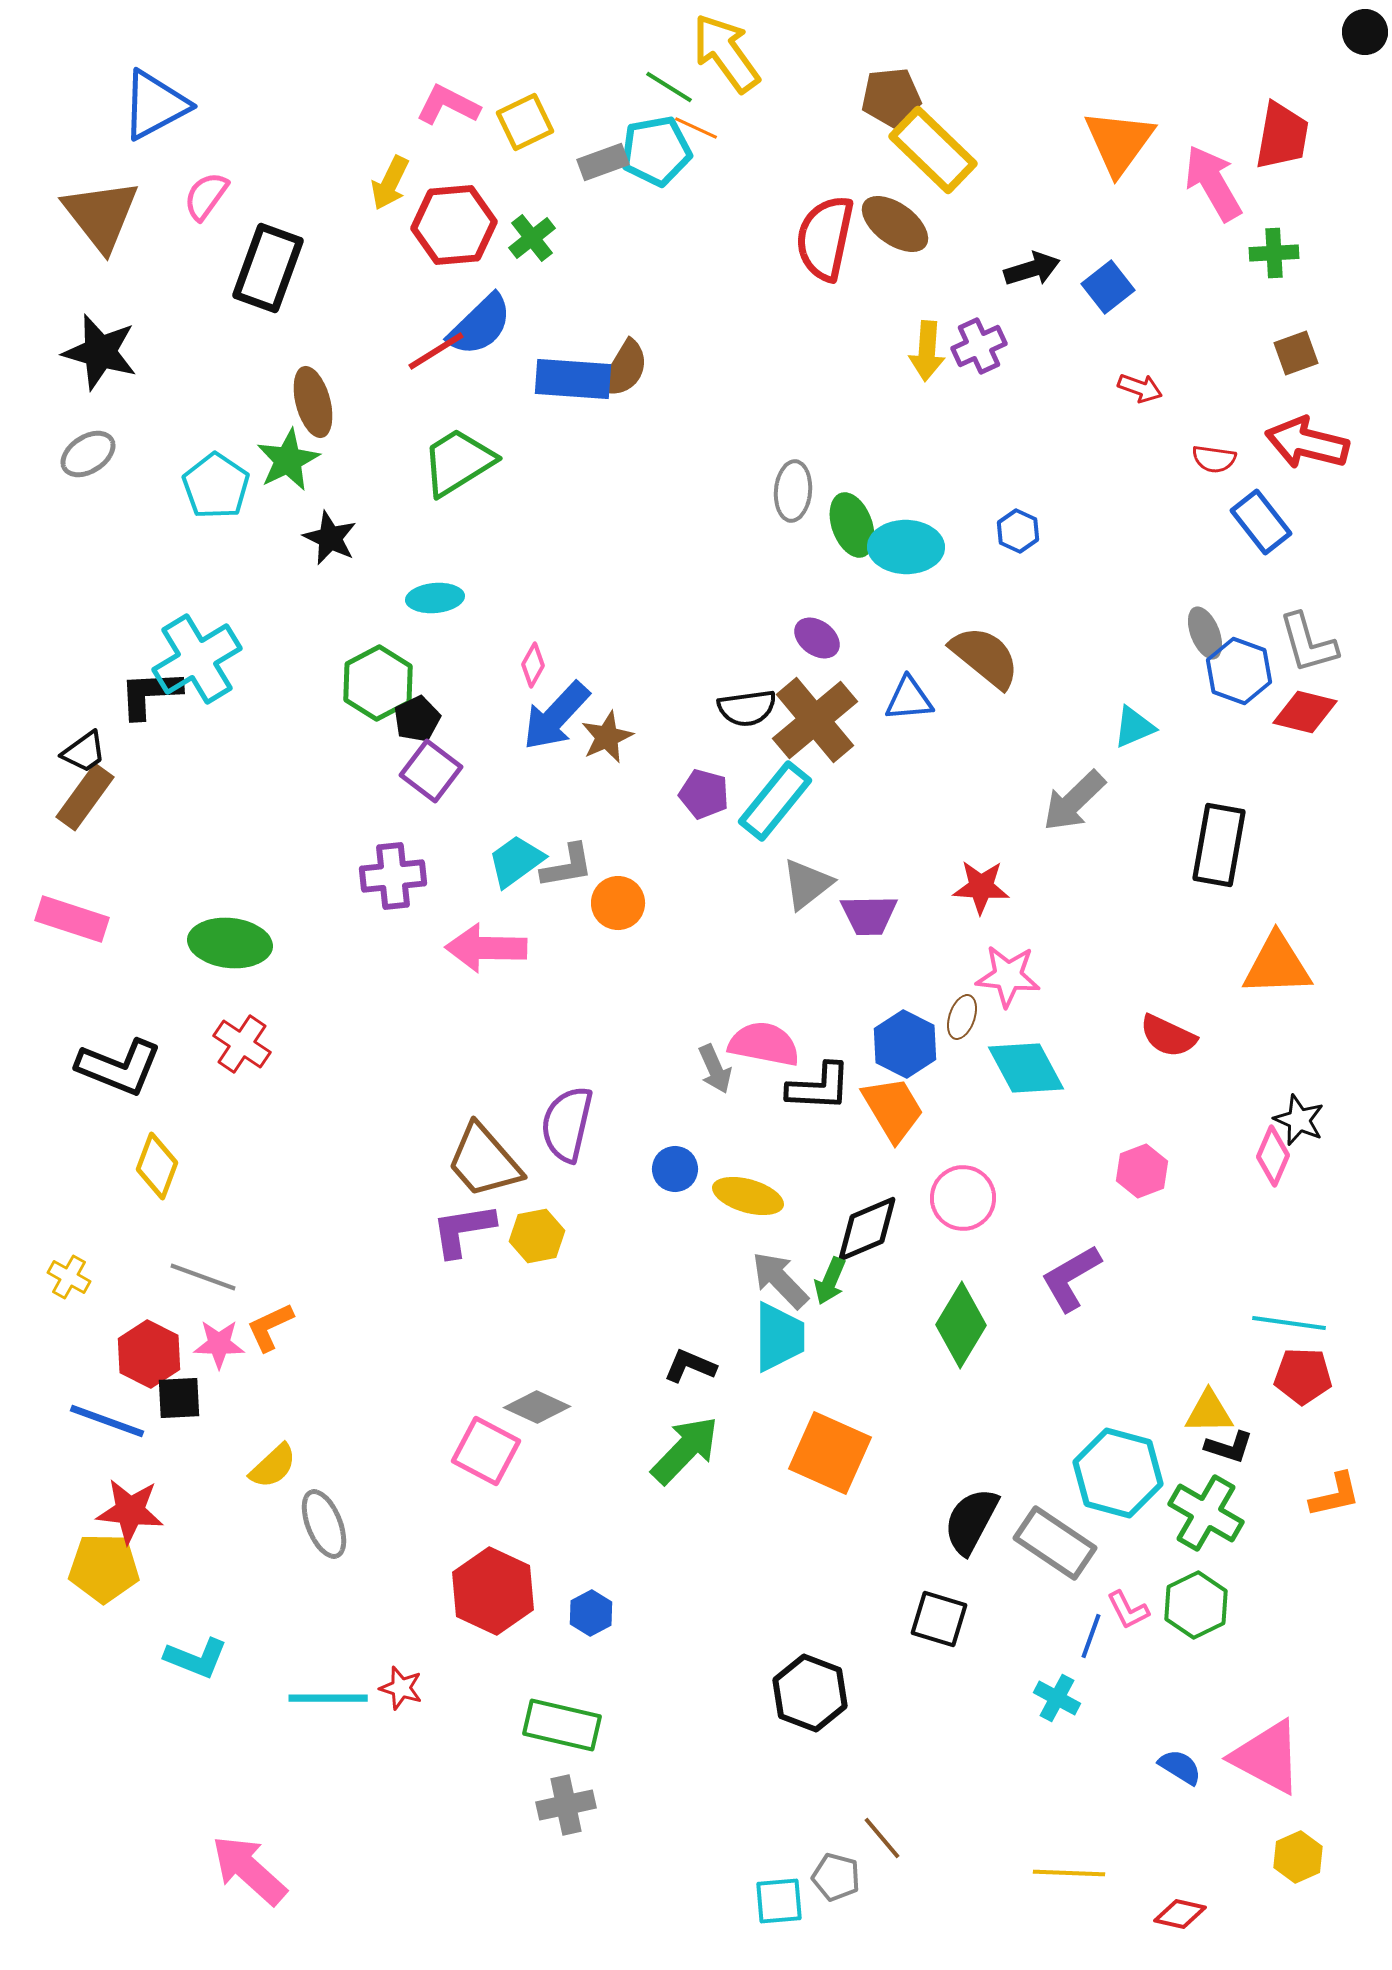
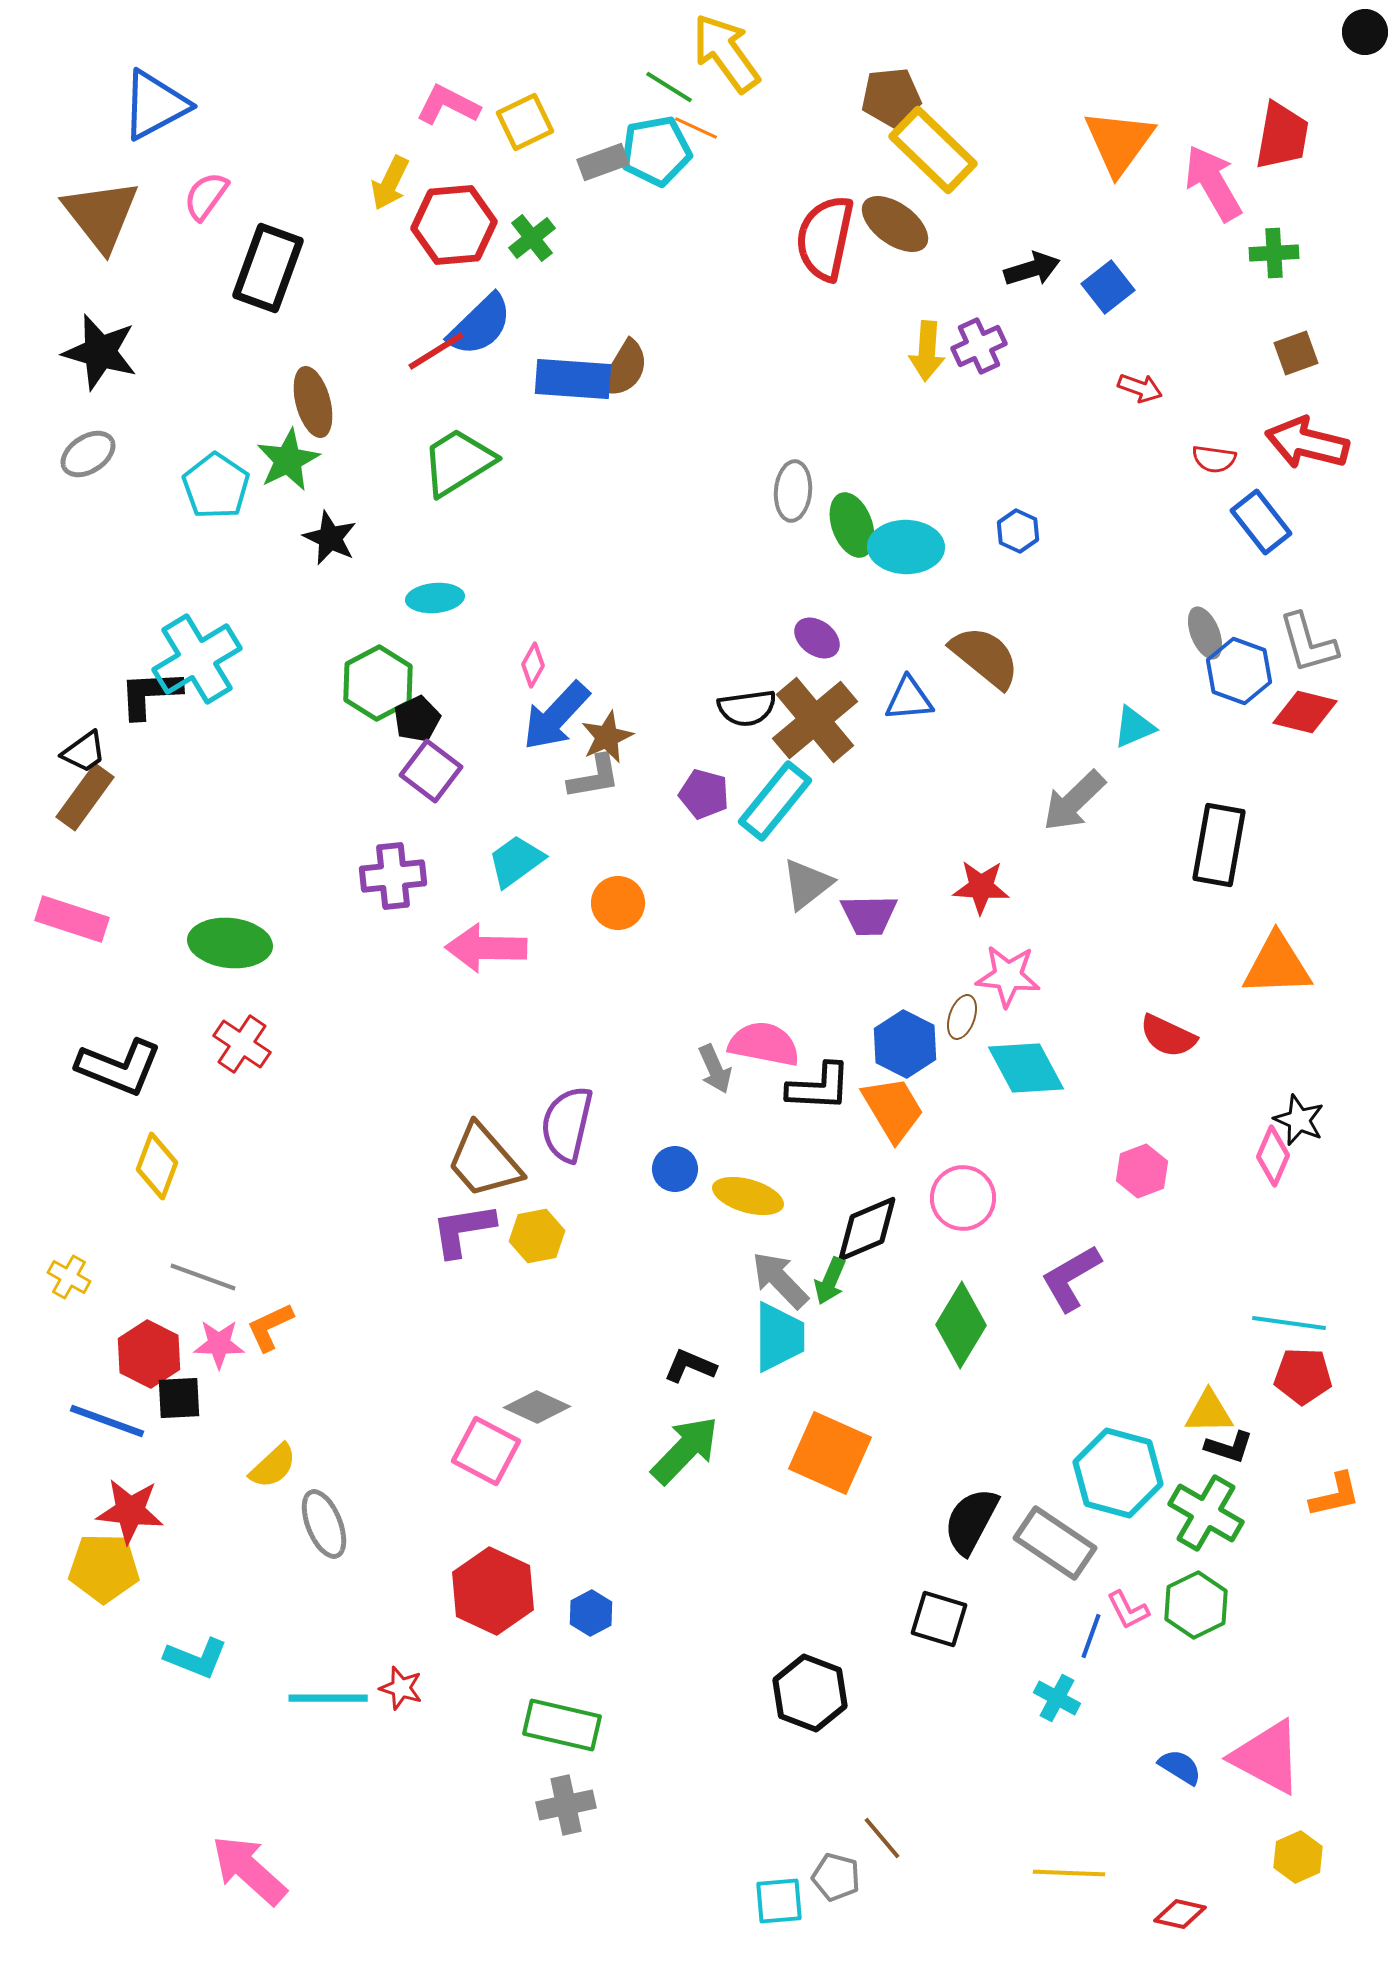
gray L-shape at (567, 866): moved 27 px right, 89 px up
